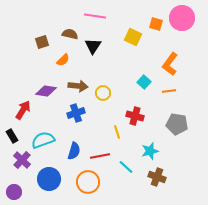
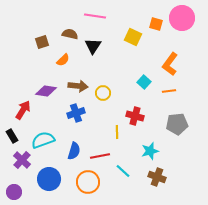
gray pentagon: rotated 15 degrees counterclockwise
yellow line: rotated 16 degrees clockwise
cyan line: moved 3 px left, 4 px down
